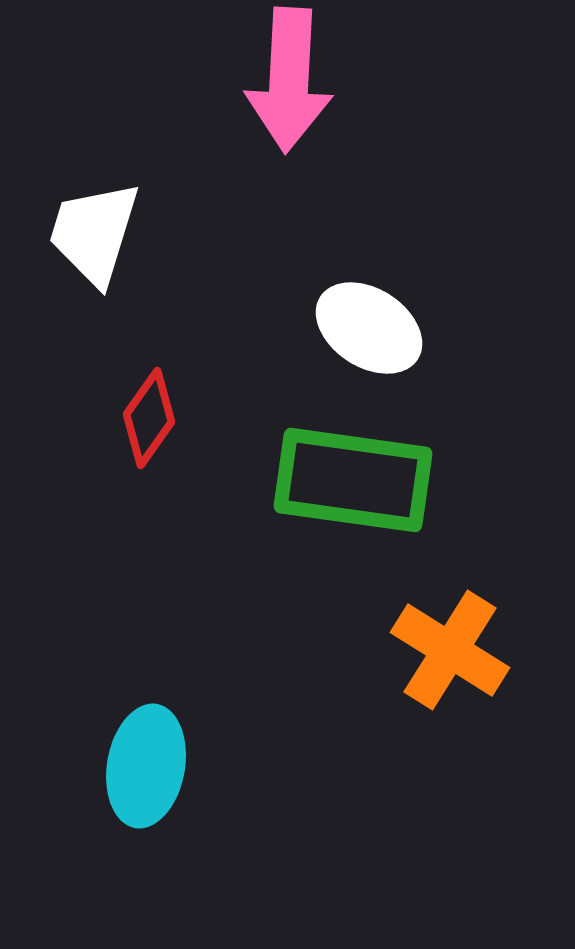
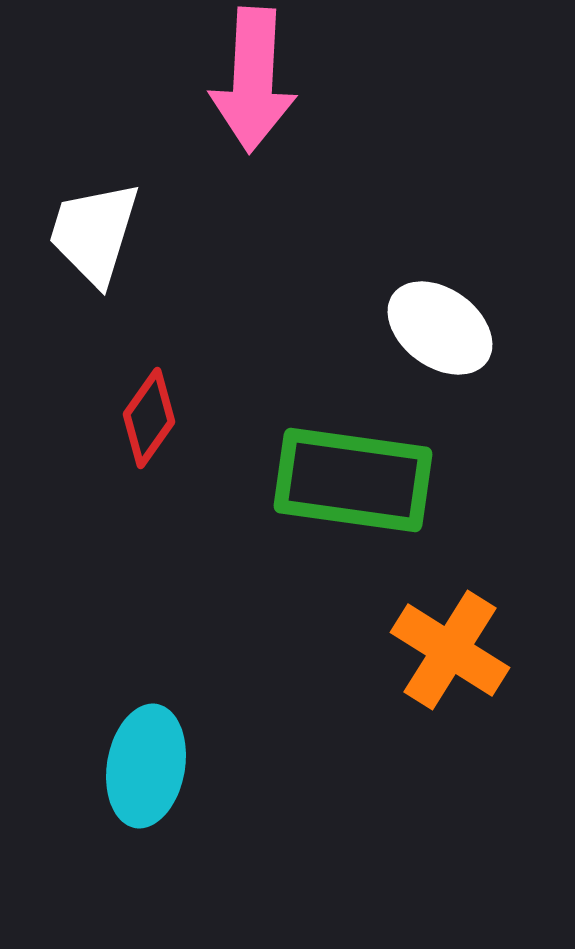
pink arrow: moved 36 px left
white ellipse: moved 71 px right; rotated 3 degrees clockwise
